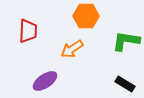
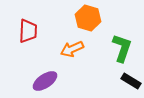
orange hexagon: moved 2 px right, 2 px down; rotated 15 degrees clockwise
green L-shape: moved 4 px left, 7 px down; rotated 100 degrees clockwise
orange arrow: rotated 10 degrees clockwise
black rectangle: moved 6 px right, 3 px up
